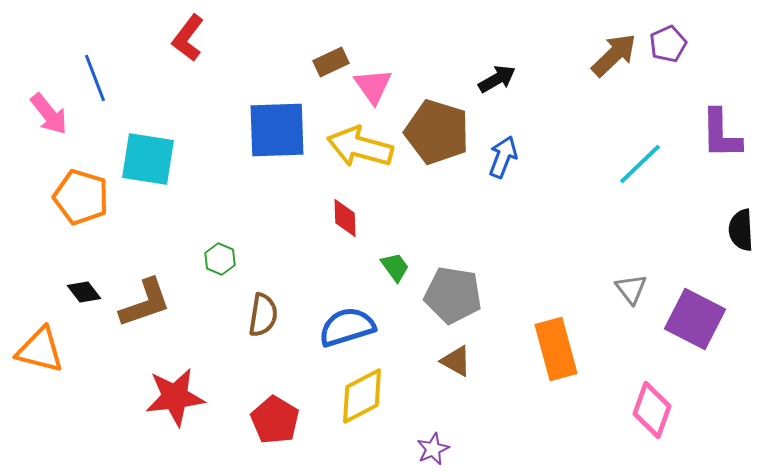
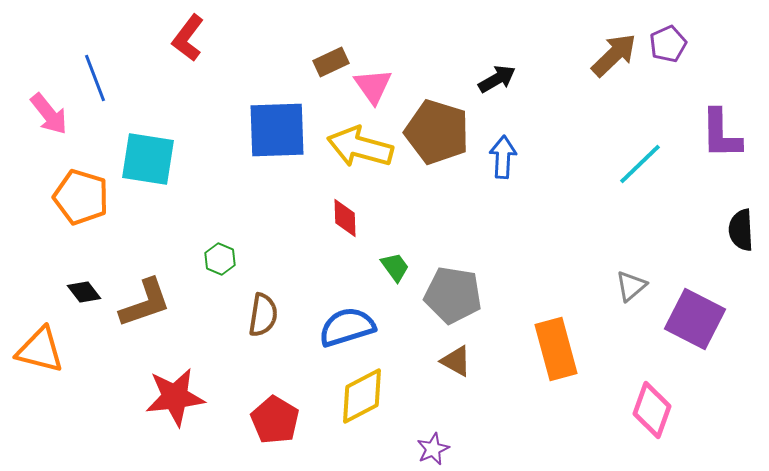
blue arrow: rotated 18 degrees counterclockwise
gray triangle: moved 3 px up; rotated 28 degrees clockwise
